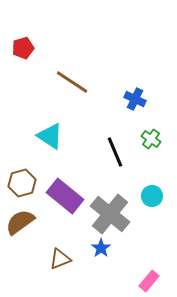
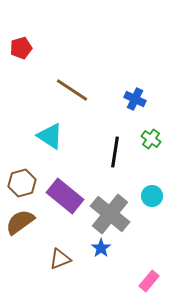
red pentagon: moved 2 px left
brown line: moved 8 px down
black line: rotated 32 degrees clockwise
